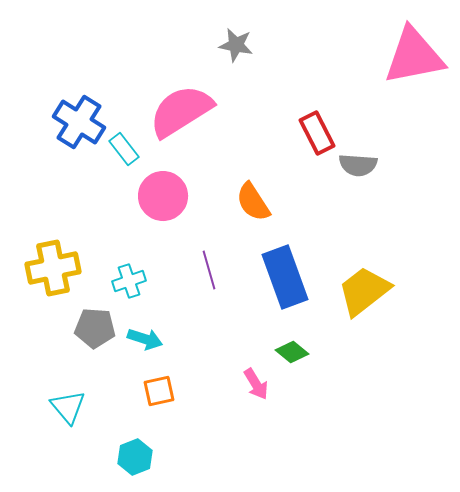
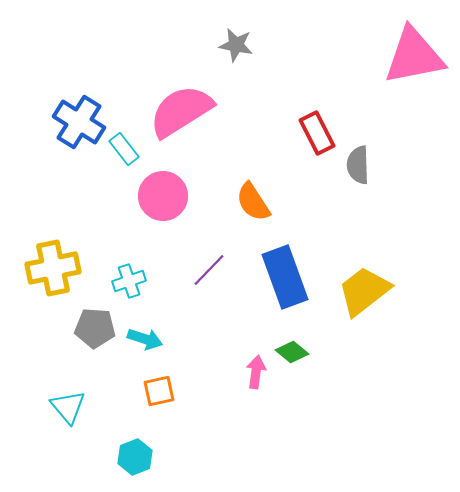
gray semicircle: rotated 84 degrees clockwise
purple line: rotated 60 degrees clockwise
pink arrow: moved 12 px up; rotated 140 degrees counterclockwise
